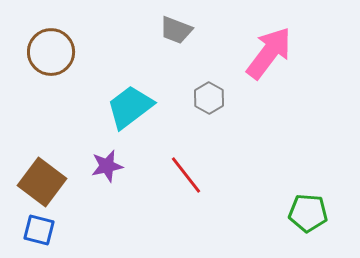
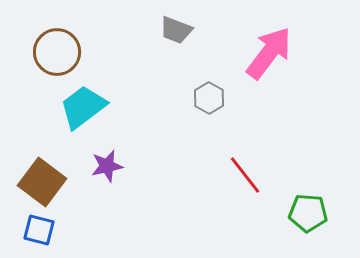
brown circle: moved 6 px right
cyan trapezoid: moved 47 px left
red line: moved 59 px right
